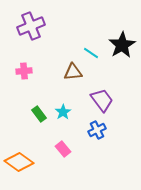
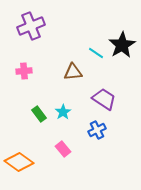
cyan line: moved 5 px right
purple trapezoid: moved 2 px right, 1 px up; rotated 20 degrees counterclockwise
